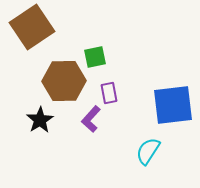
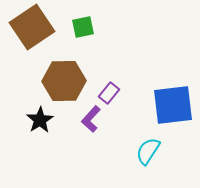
green square: moved 12 px left, 30 px up
purple rectangle: rotated 50 degrees clockwise
